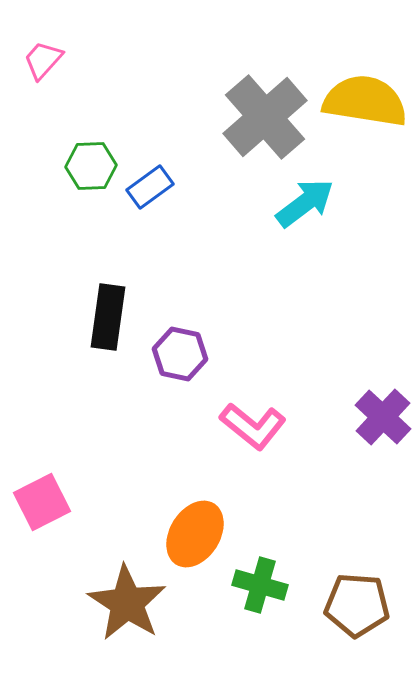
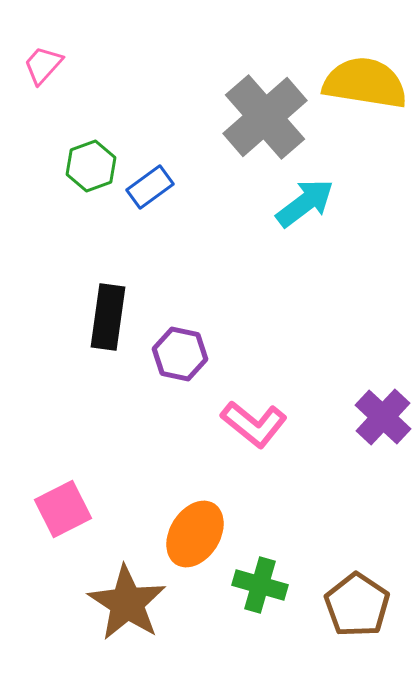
pink trapezoid: moved 5 px down
yellow semicircle: moved 18 px up
green hexagon: rotated 18 degrees counterclockwise
pink L-shape: moved 1 px right, 2 px up
pink square: moved 21 px right, 7 px down
brown pentagon: rotated 30 degrees clockwise
